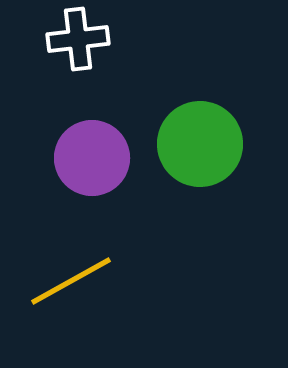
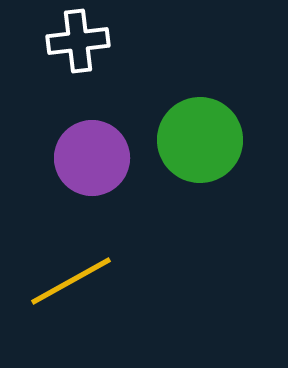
white cross: moved 2 px down
green circle: moved 4 px up
